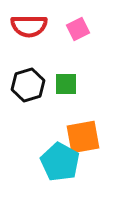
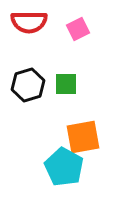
red semicircle: moved 4 px up
cyan pentagon: moved 4 px right, 5 px down
